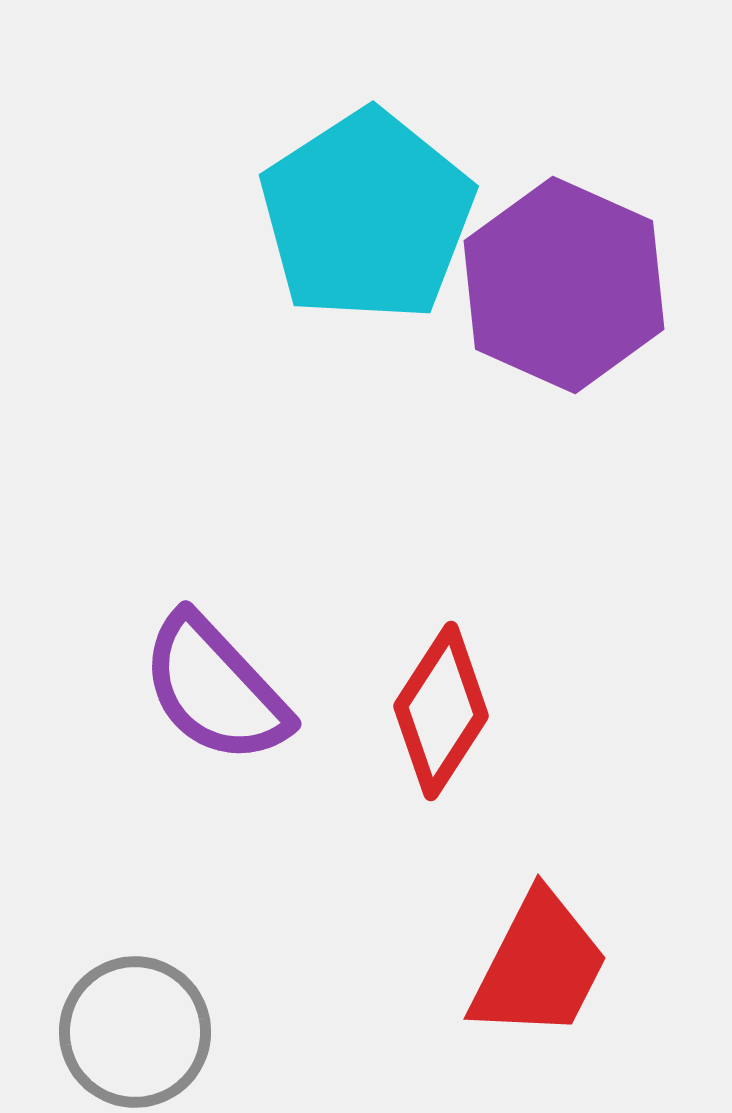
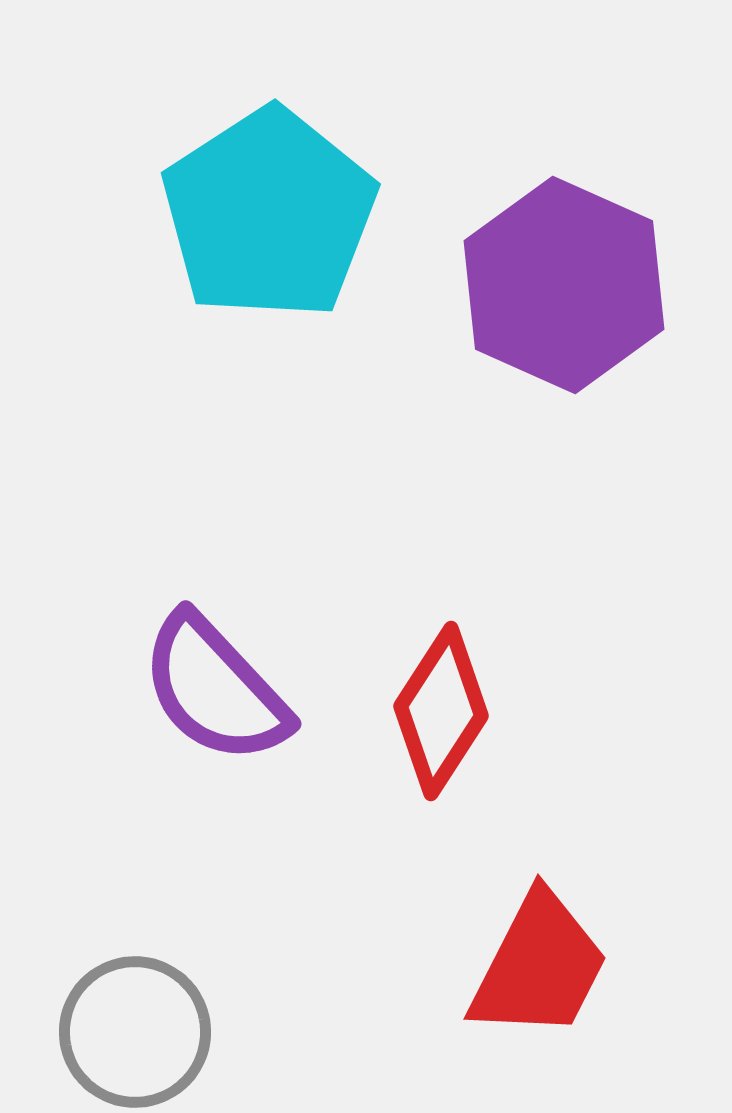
cyan pentagon: moved 98 px left, 2 px up
